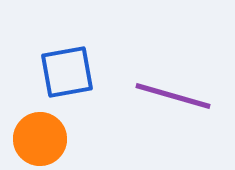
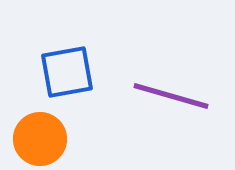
purple line: moved 2 px left
